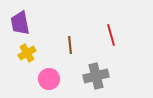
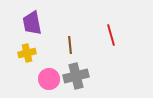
purple trapezoid: moved 12 px right
yellow cross: rotated 18 degrees clockwise
gray cross: moved 20 px left
